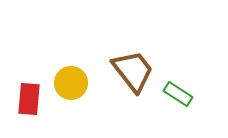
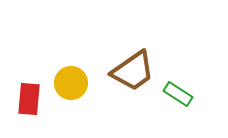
brown trapezoid: rotated 93 degrees clockwise
